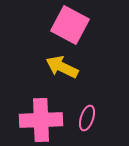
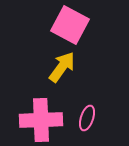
yellow arrow: rotated 100 degrees clockwise
